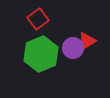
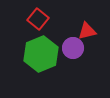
red square: rotated 15 degrees counterclockwise
red triangle: moved 10 px up; rotated 18 degrees clockwise
